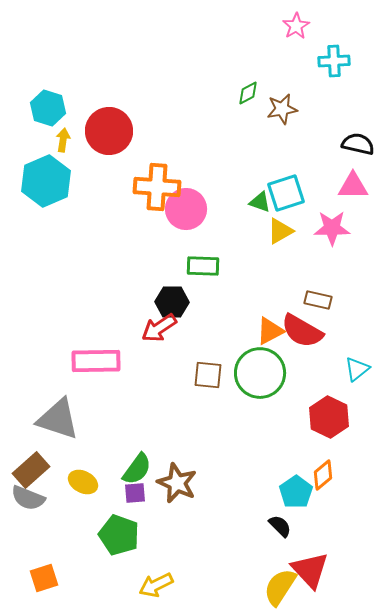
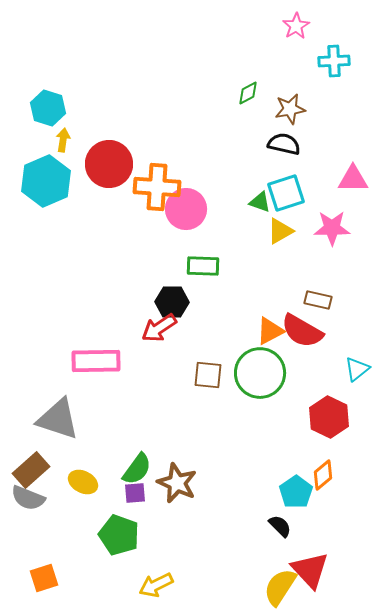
brown star at (282, 109): moved 8 px right
red circle at (109, 131): moved 33 px down
black semicircle at (358, 144): moved 74 px left
pink triangle at (353, 186): moved 7 px up
